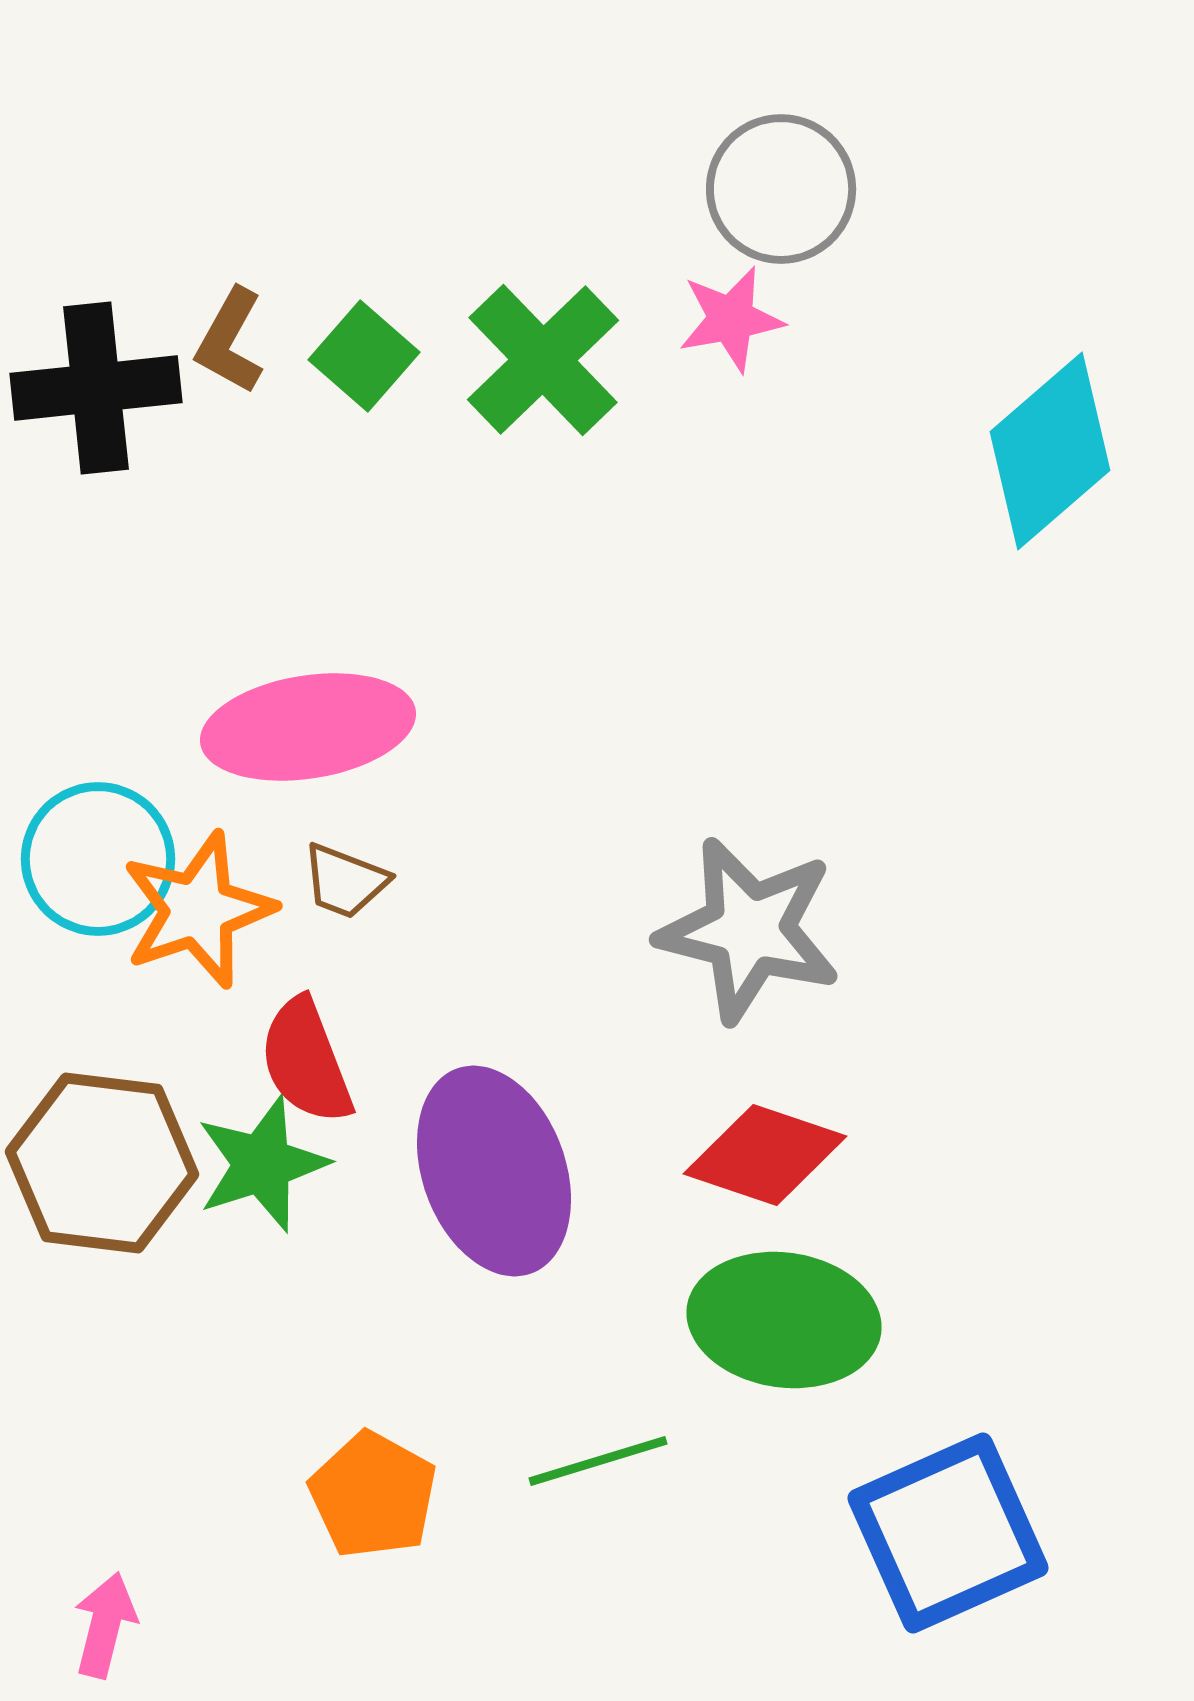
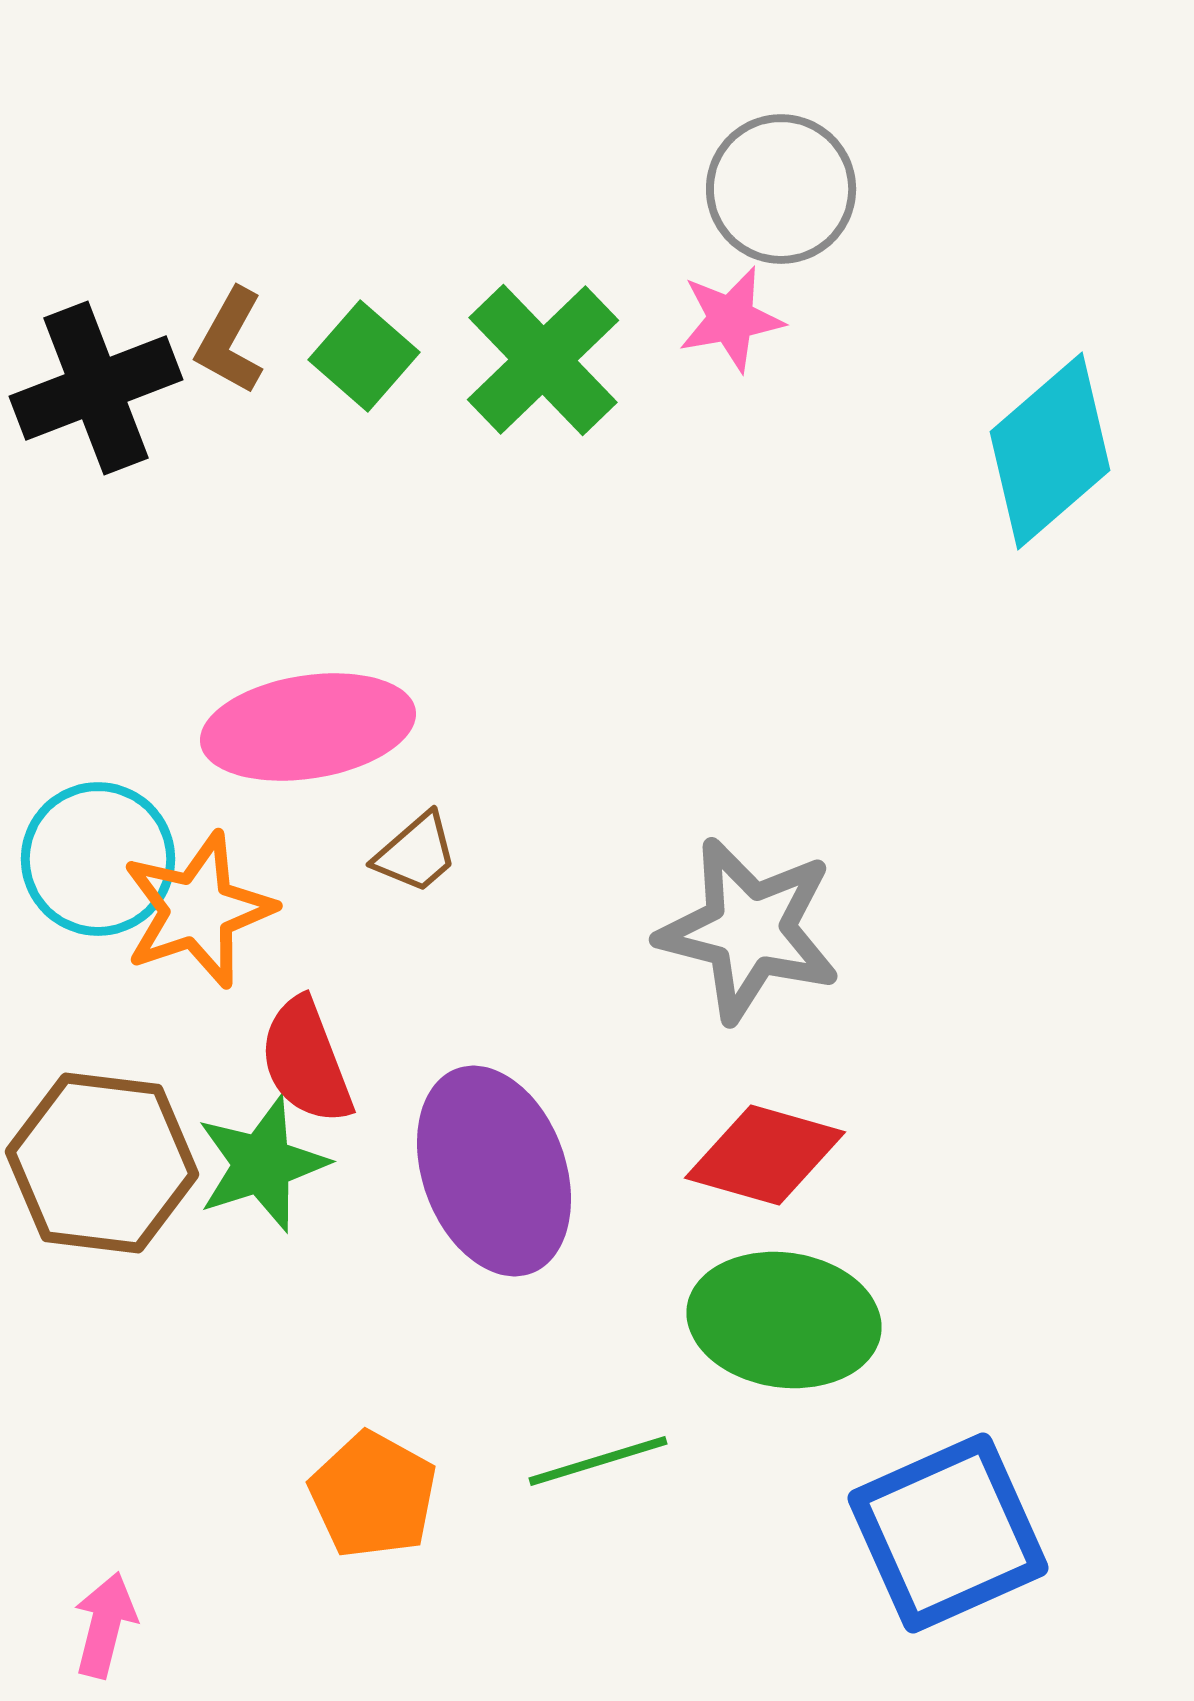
black cross: rotated 15 degrees counterclockwise
brown trapezoid: moved 71 px right, 28 px up; rotated 62 degrees counterclockwise
red diamond: rotated 3 degrees counterclockwise
